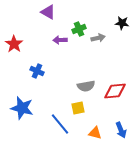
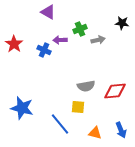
green cross: moved 1 px right
gray arrow: moved 2 px down
blue cross: moved 7 px right, 21 px up
yellow square: moved 1 px up; rotated 16 degrees clockwise
